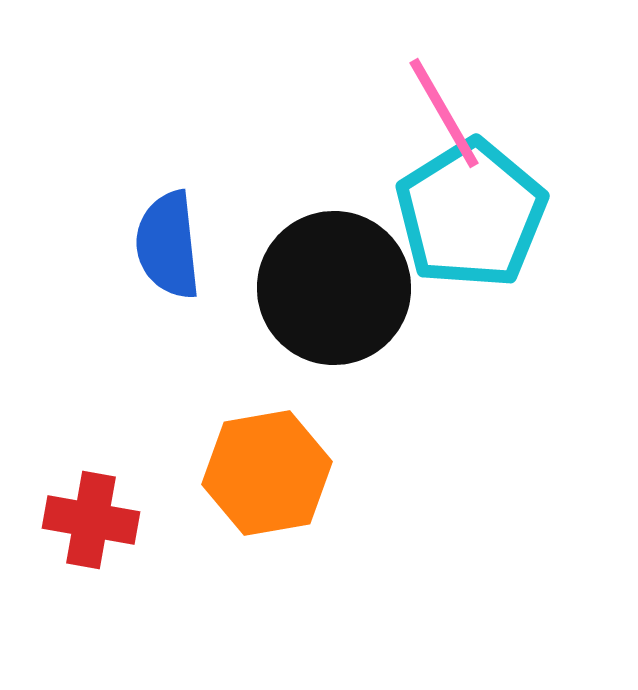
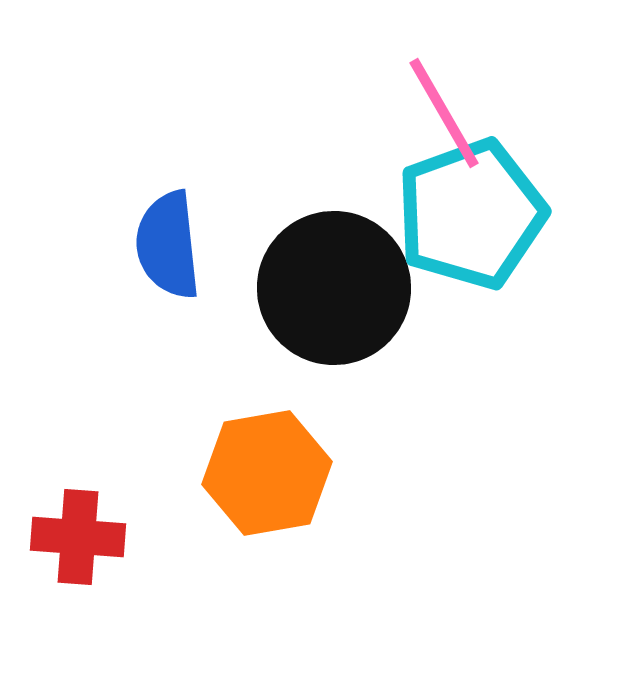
cyan pentagon: rotated 12 degrees clockwise
red cross: moved 13 px left, 17 px down; rotated 6 degrees counterclockwise
